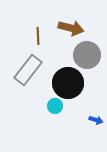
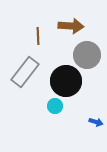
brown arrow: moved 2 px up; rotated 10 degrees counterclockwise
gray rectangle: moved 3 px left, 2 px down
black circle: moved 2 px left, 2 px up
blue arrow: moved 2 px down
